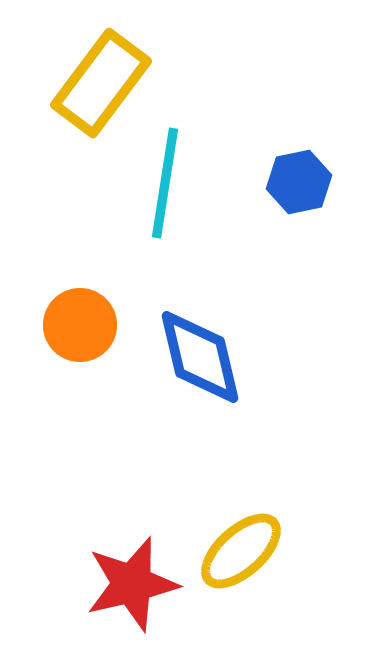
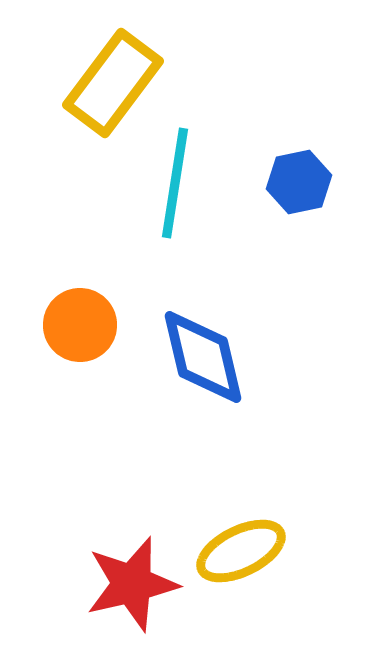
yellow rectangle: moved 12 px right
cyan line: moved 10 px right
blue diamond: moved 3 px right
yellow ellipse: rotated 16 degrees clockwise
